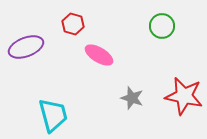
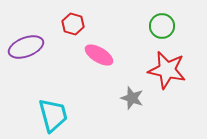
red star: moved 17 px left, 26 px up
